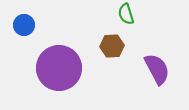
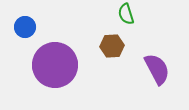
blue circle: moved 1 px right, 2 px down
purple circle: moved 4 px left, 3 px up
